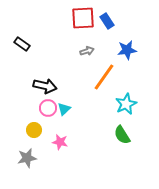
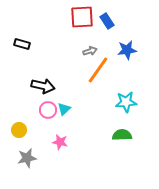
red square: moved 1 px left, 1 px up
black rectangle: rotated 21 degrees counterclockwise
gray arrow: moved 3 px right
orange line: moved 6 px left, 7 px up
black arrow: moved 2 px left
cyan star: moved 2 px up; rotated 20 degrees clockwise
pink circle: moved 2 px down
yellow circle: moved 15 px left
green semicircle: rotated 120 degrees clockwise
